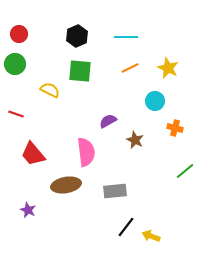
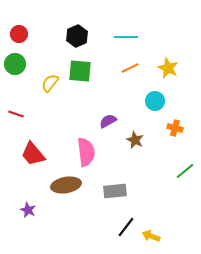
yellow semicircle: moved 7 px up; rotated 78 degrees counterclockwise
